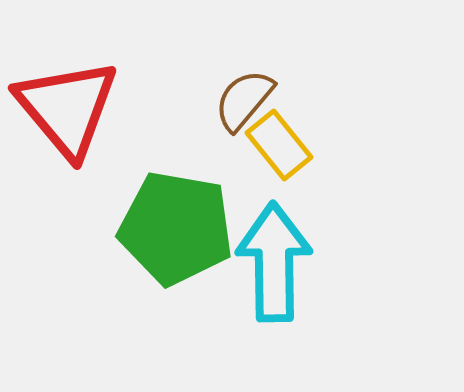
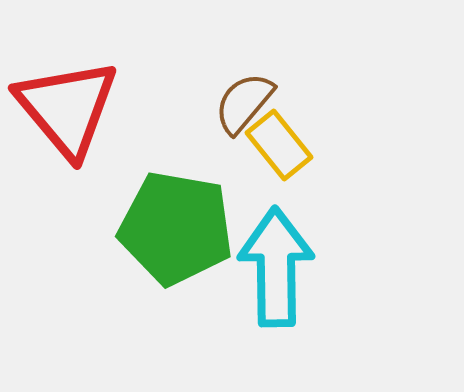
brown semicircle: moved 3 px down
cyan arrow: moved 2 px right, 5 px down
